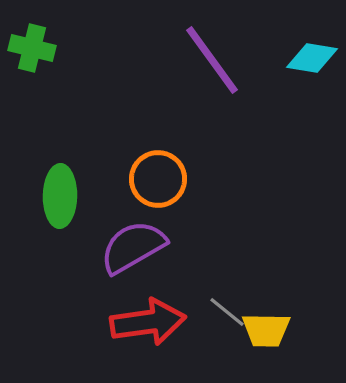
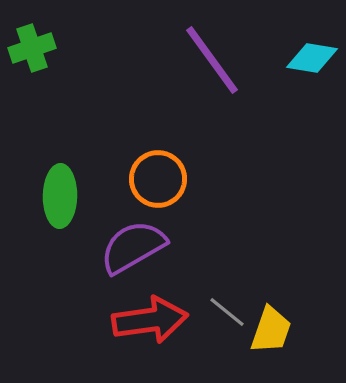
green cross: rotated 33 degrees counterclockwise
red arrow: moved 2 px right, 2 px up
yellow trapezoid: moved 5 px right; rotated 72 degrees counterclockwise
